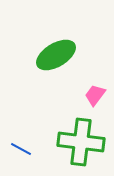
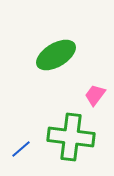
green cross: moved 10 px left, 5 px up
blue line: rotated 70 degrees counterclockwise
